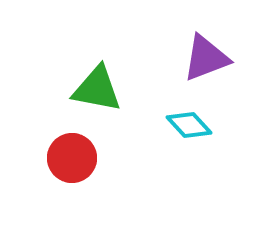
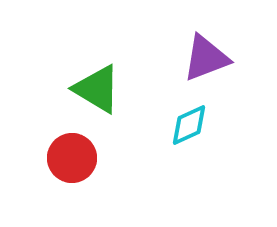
green triangle: rotated 20 degrees clockwise
cyan diamond: rotated 72 degrees counterclockwise
